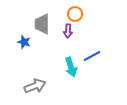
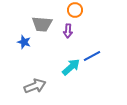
orange circle: moved 4 px up
gray trapezoid: rotated 85 degrees counterclockwise
cyan arrow: rotated 114 degrees counterclockwise
